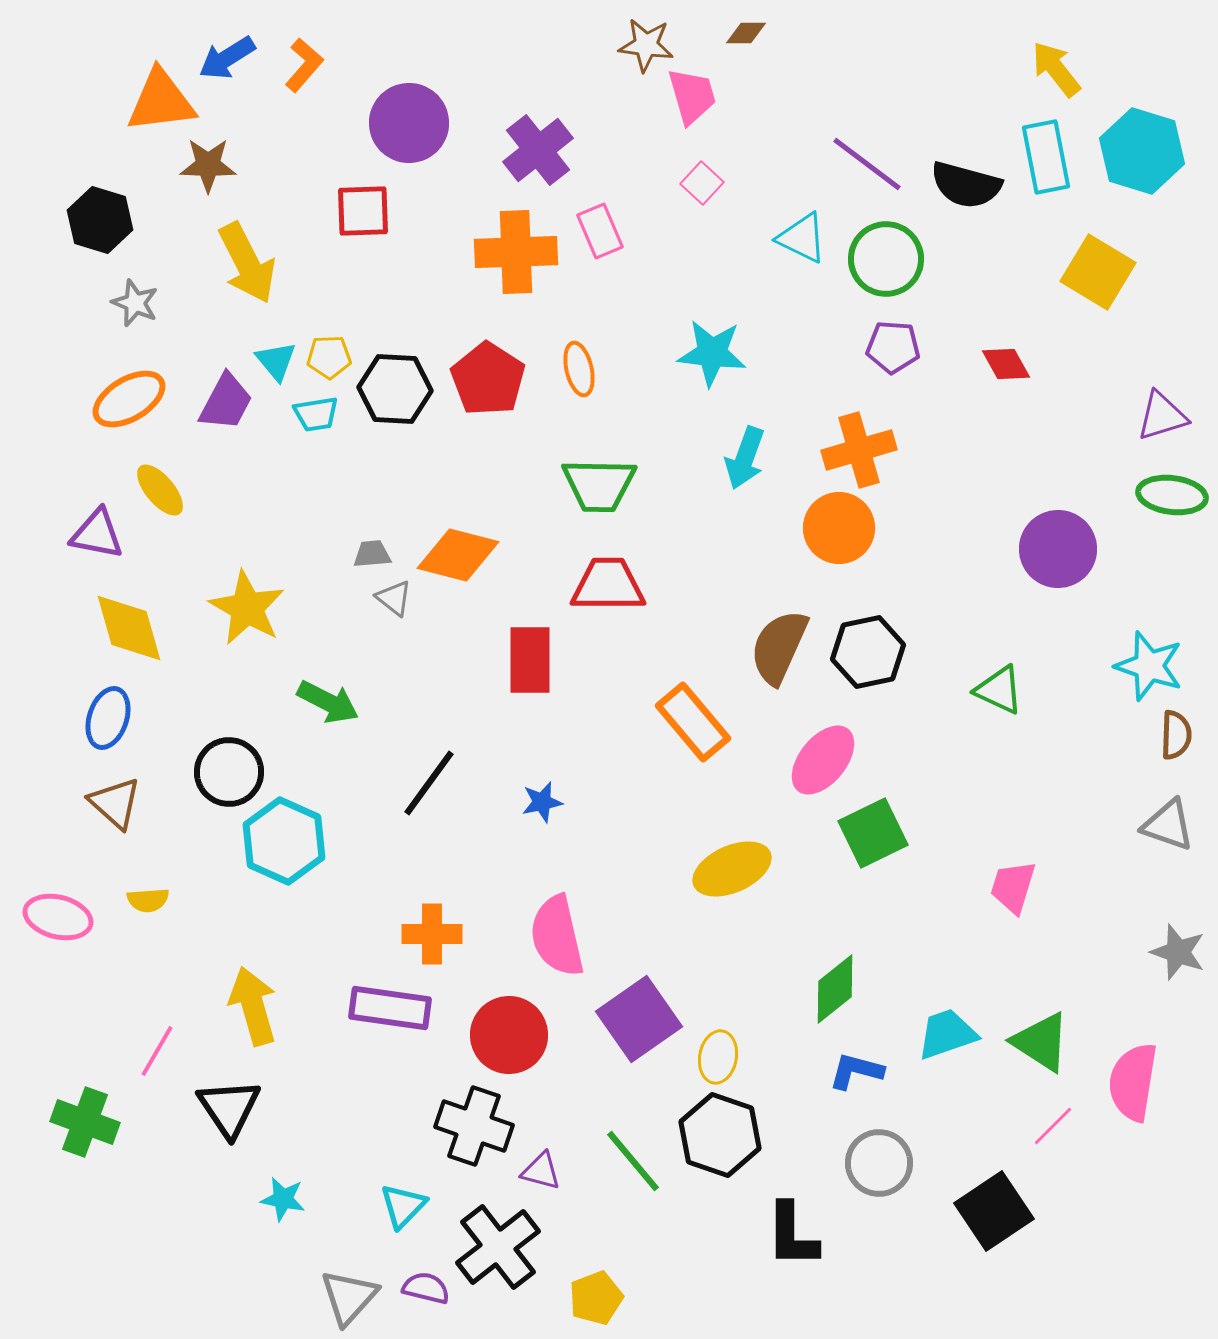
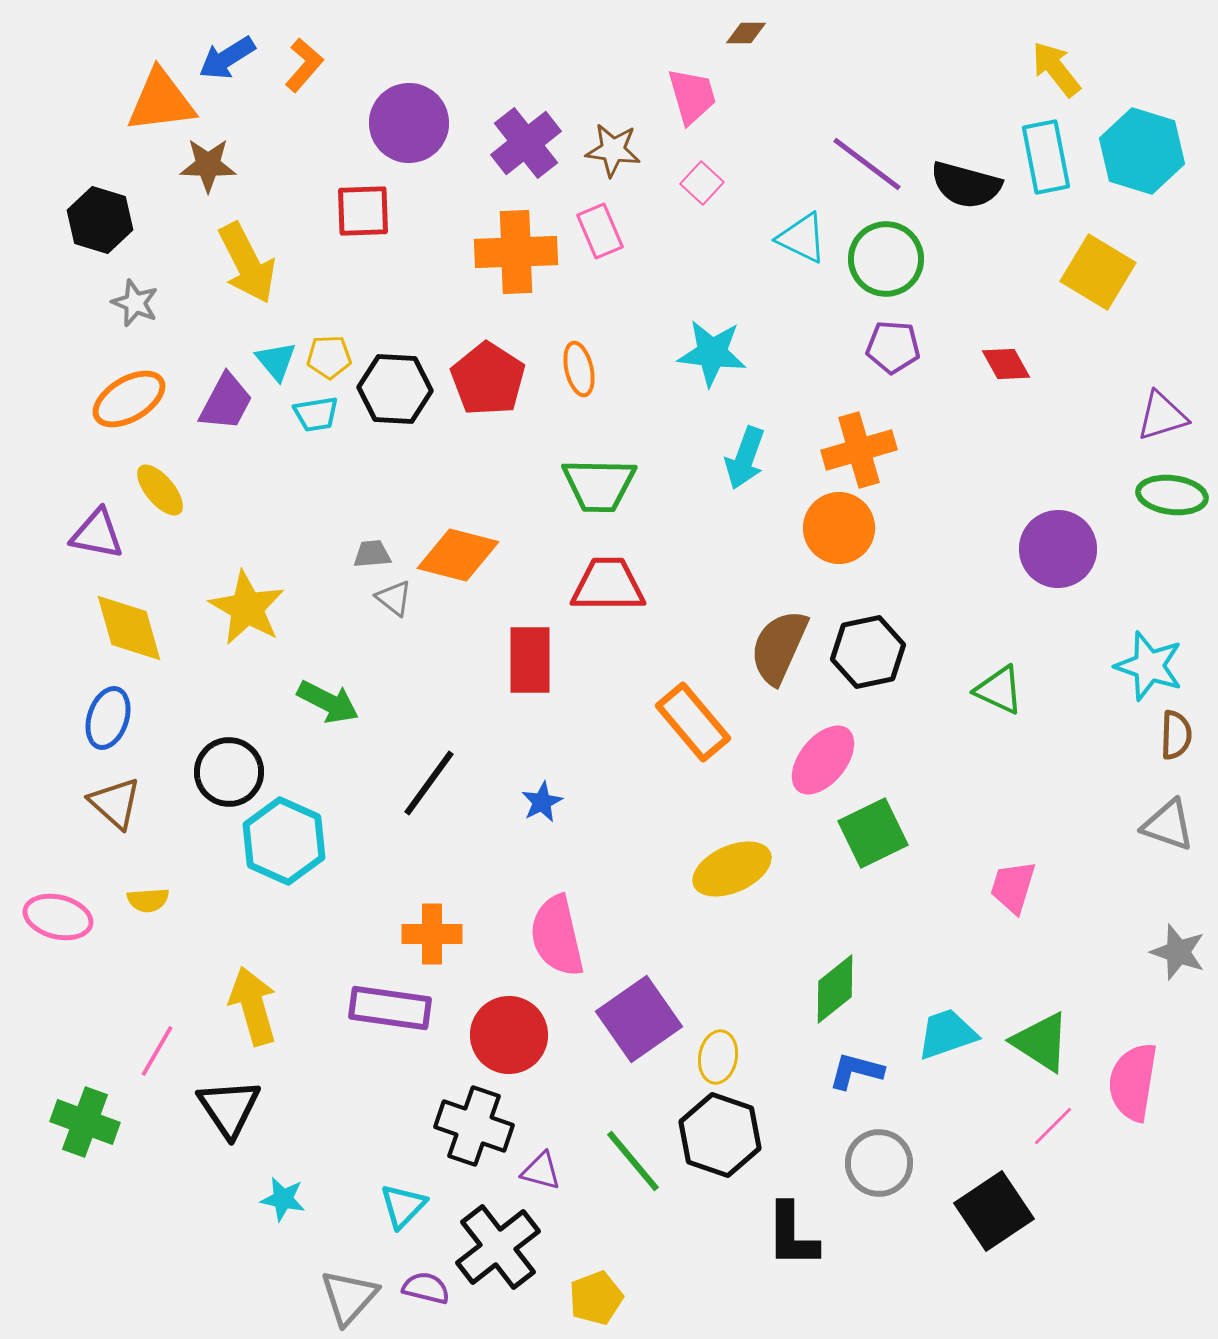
brown star at (646, 45): moved 33 px left, 105 px down
purple cross at (538, 150): moved 12 px left, 7 px up
blue star at (542, 802): rotated 15 degrees counterclockwise
